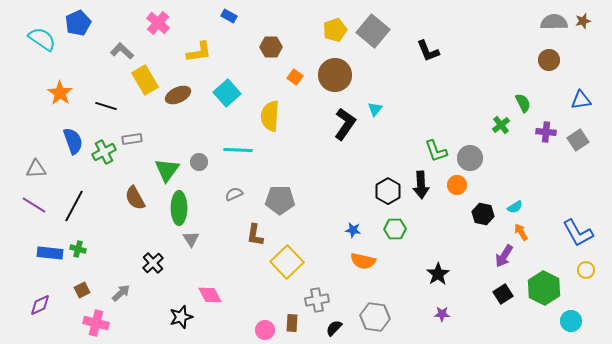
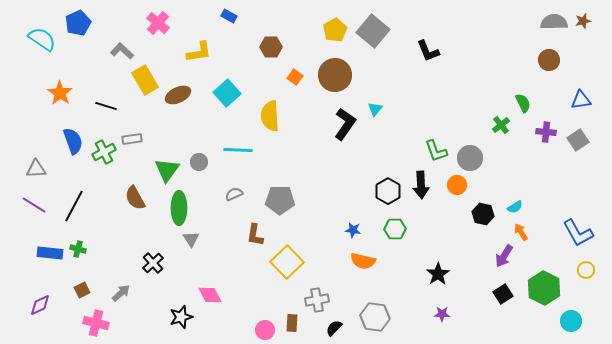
yellow pentagon at (335, 30): rotated 10 degrees counterclockwise
yellow semicircle at (270, 116): rotated 8 degrees counterclockwise
